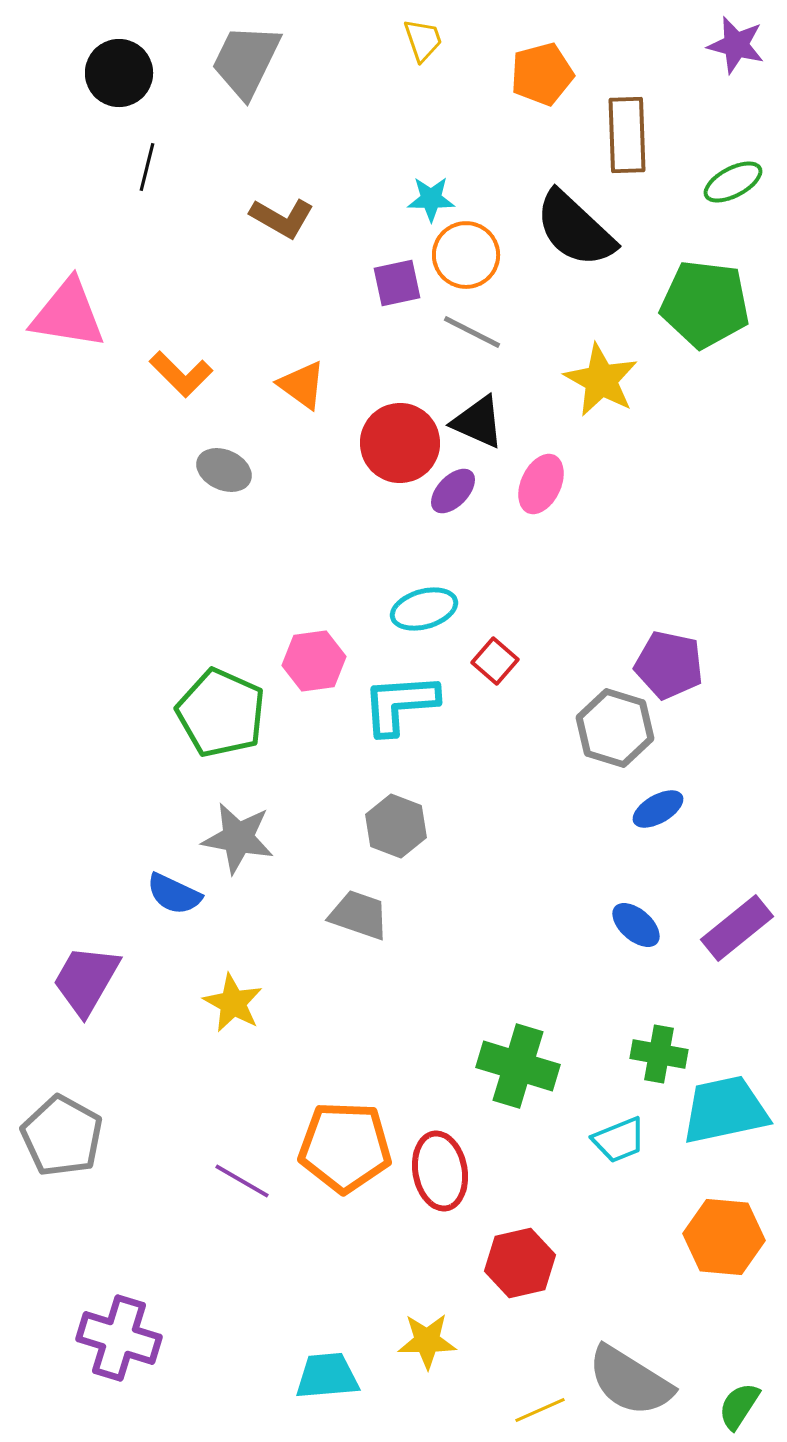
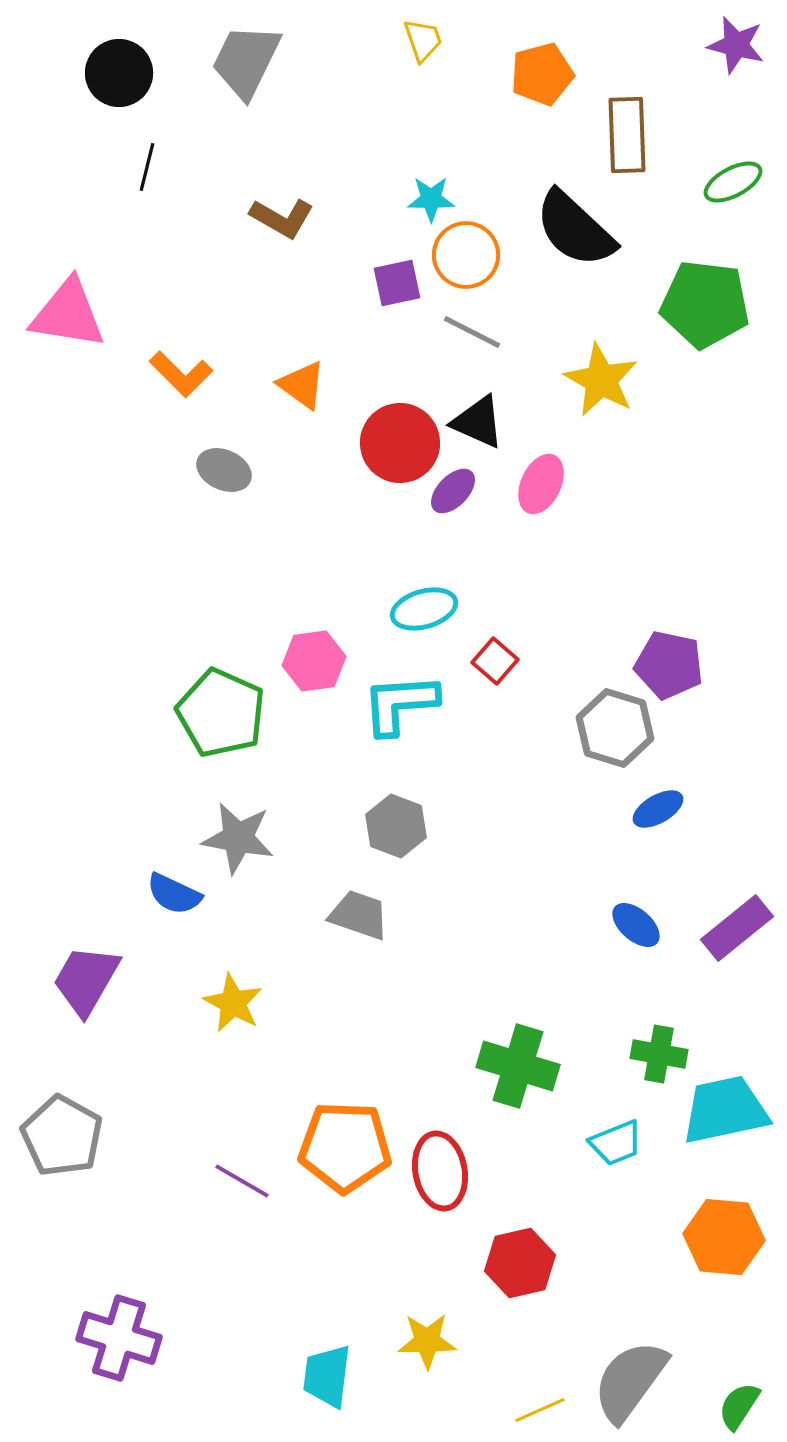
cyan trapezoid at (619, 1140): moved 3 px left, 3 px down
cyan trapezoid at (327, 1376): rotated 78 degrees counterclockwise
gray semicircle at (630, 1381): rotated 94 degrees clockwise
